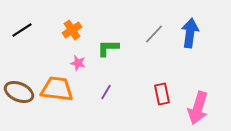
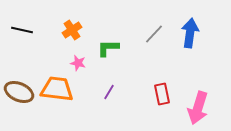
black line: rotated 45 degrees clockwise
purple line: moved 3 px right
